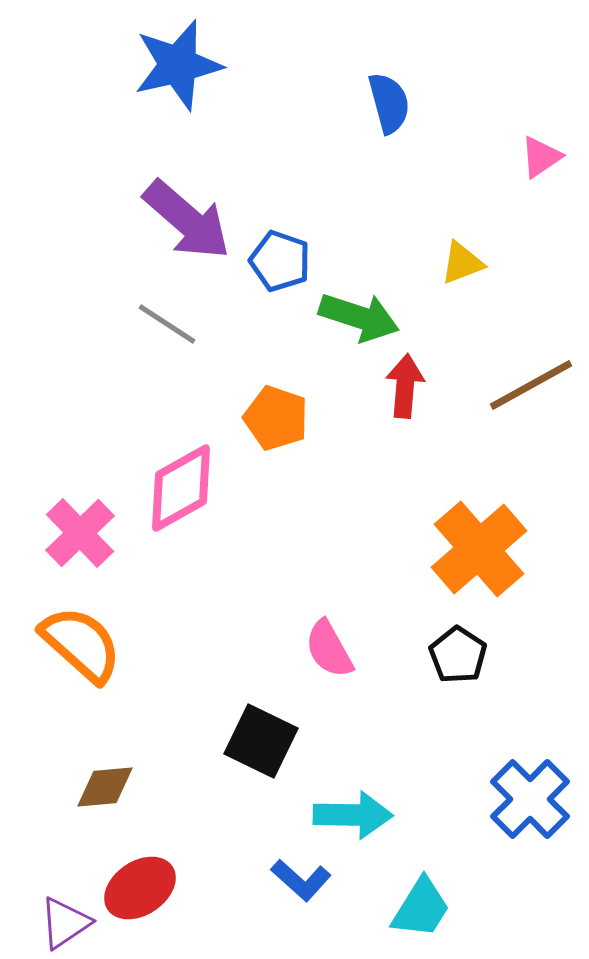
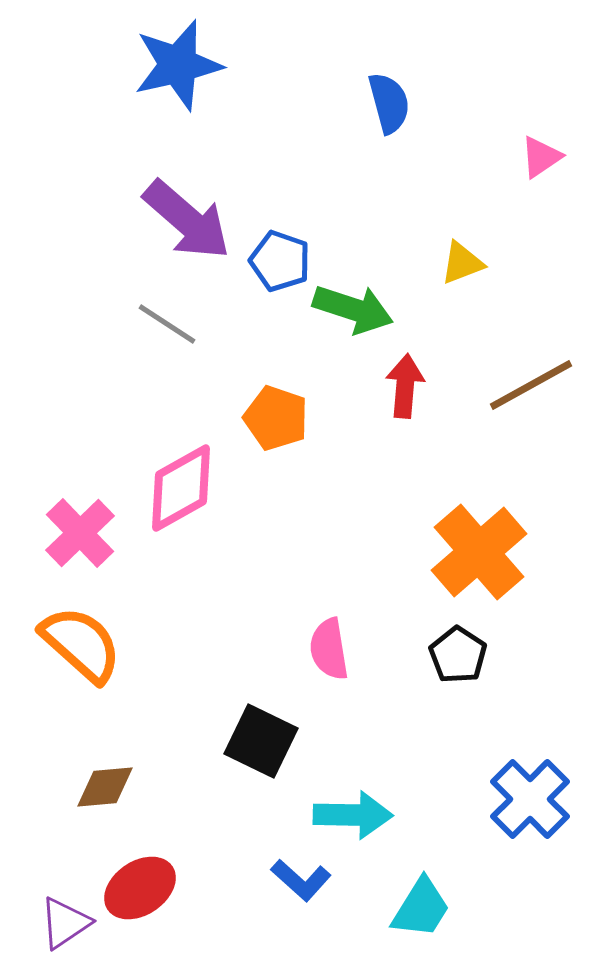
green arrow: moved 6 px left, 8 px up
orange cross: moved 3 px down
pink semicircle: rotated 20 degrees clockwise
